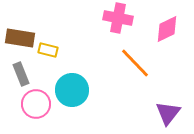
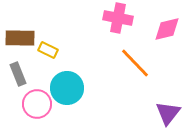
pink diamond: rotated 12 degrees clockwise
brown rectangle: rotated 8 degrees counterclockwise
yellow rectangle: rotated 12 degrees clockwise
gray rectangle: moved 3 px left
cyan circle: moved 5 px left, 2 px up
pink circle: moved 1 px right
